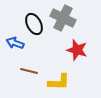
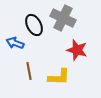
black ellipse: moved 1 px down
brown line: rotated 66 degrees clockwise
yellow L-shape: moved 5 px up
